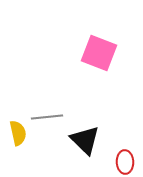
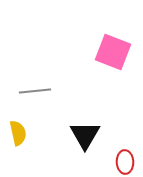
pink square: moved 14 px right, 1 px up
gray line: moved 12 px left, 26 px up
black triangle: moved 5 px up; rotated 16 degrees clockwise
